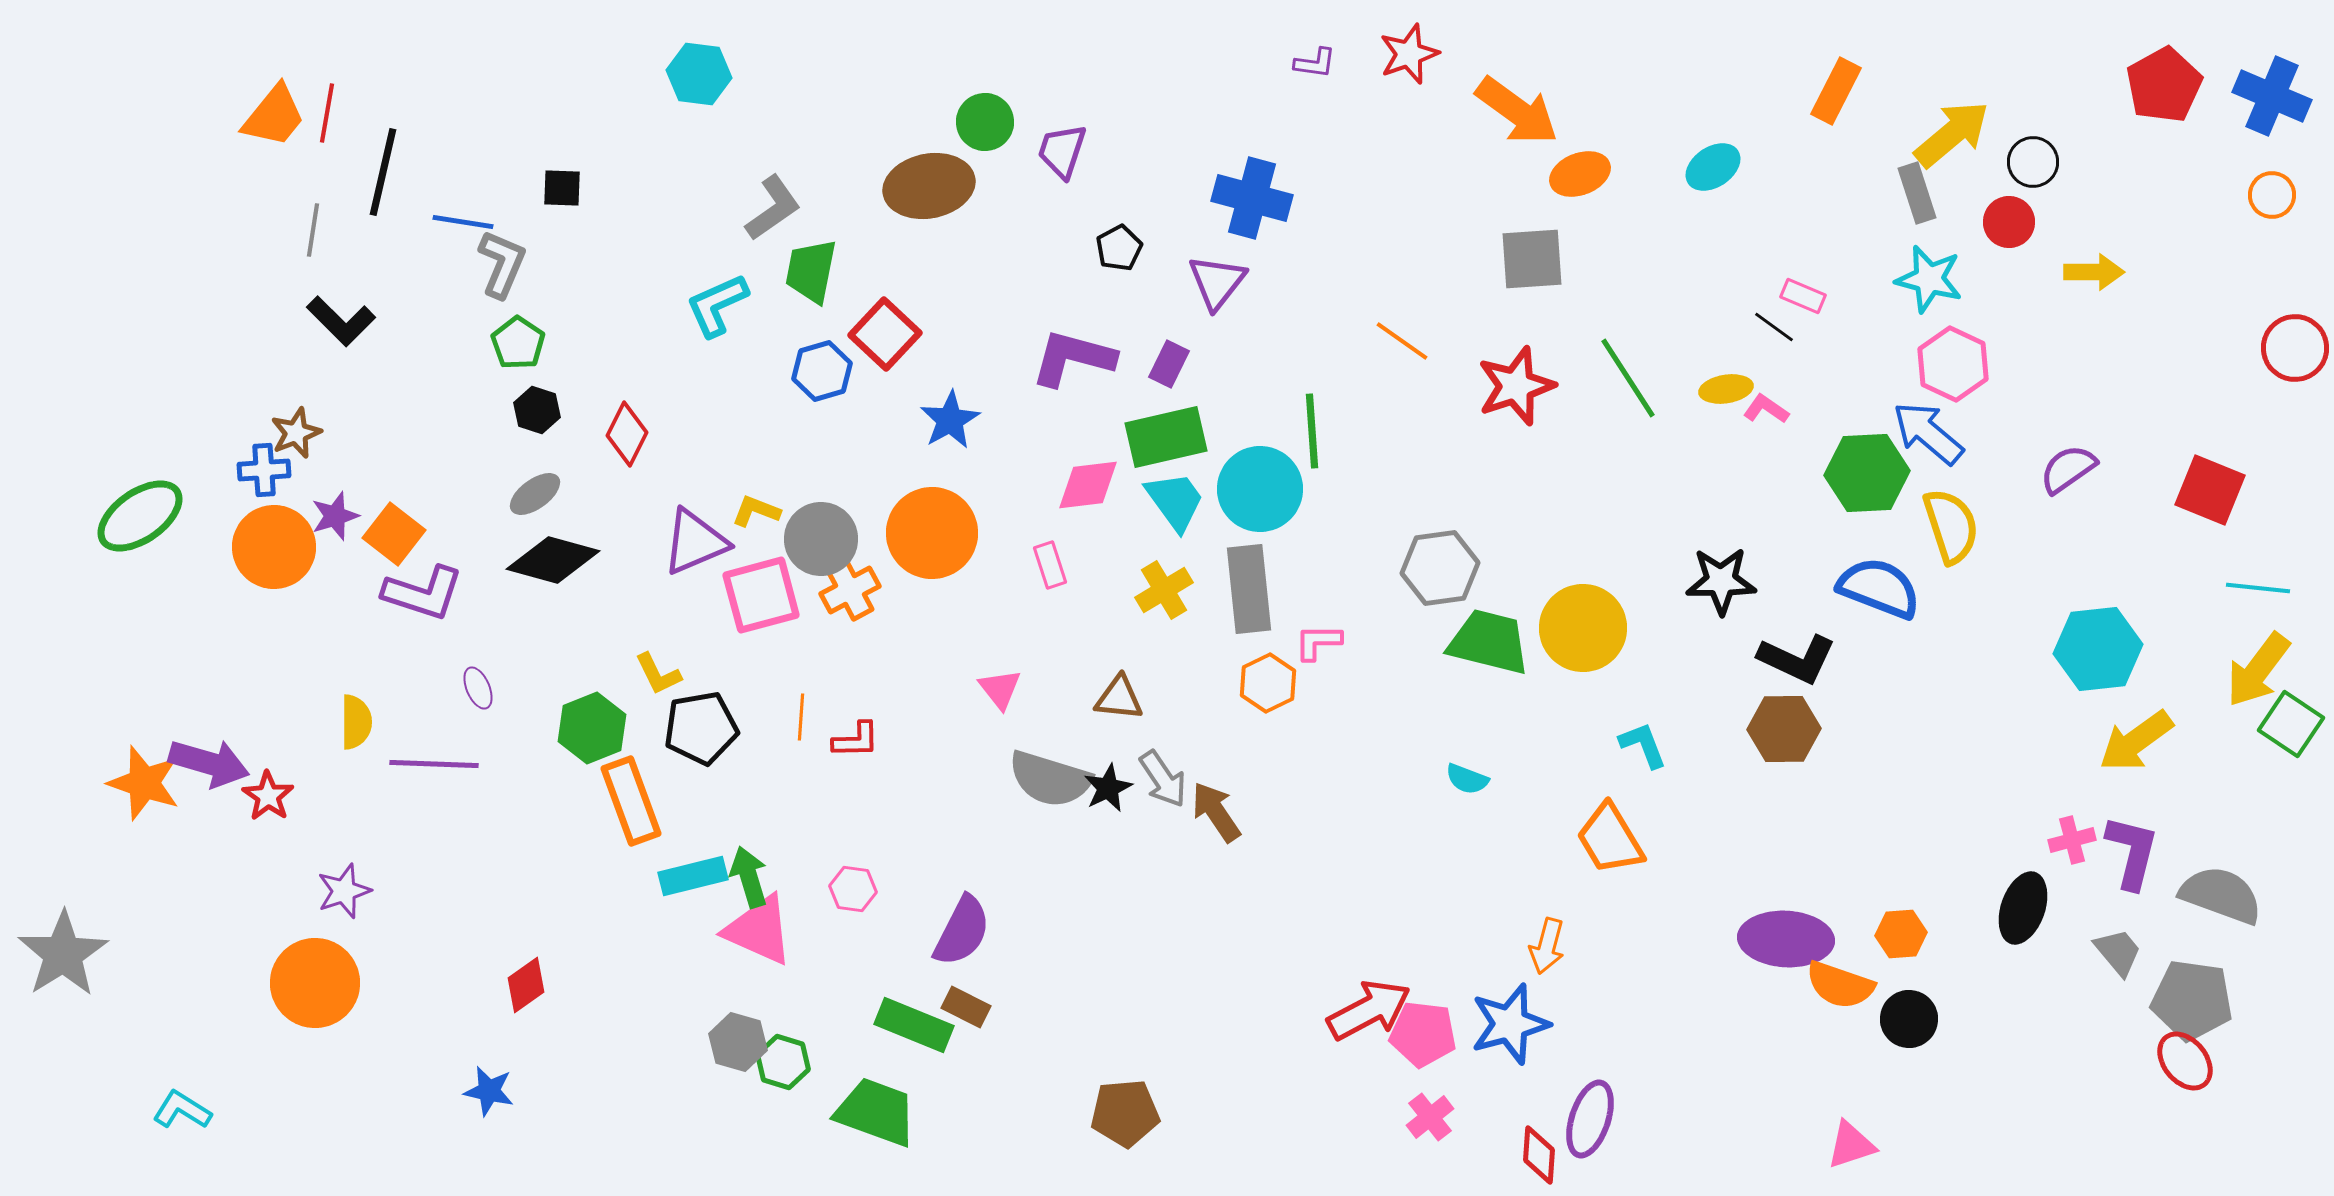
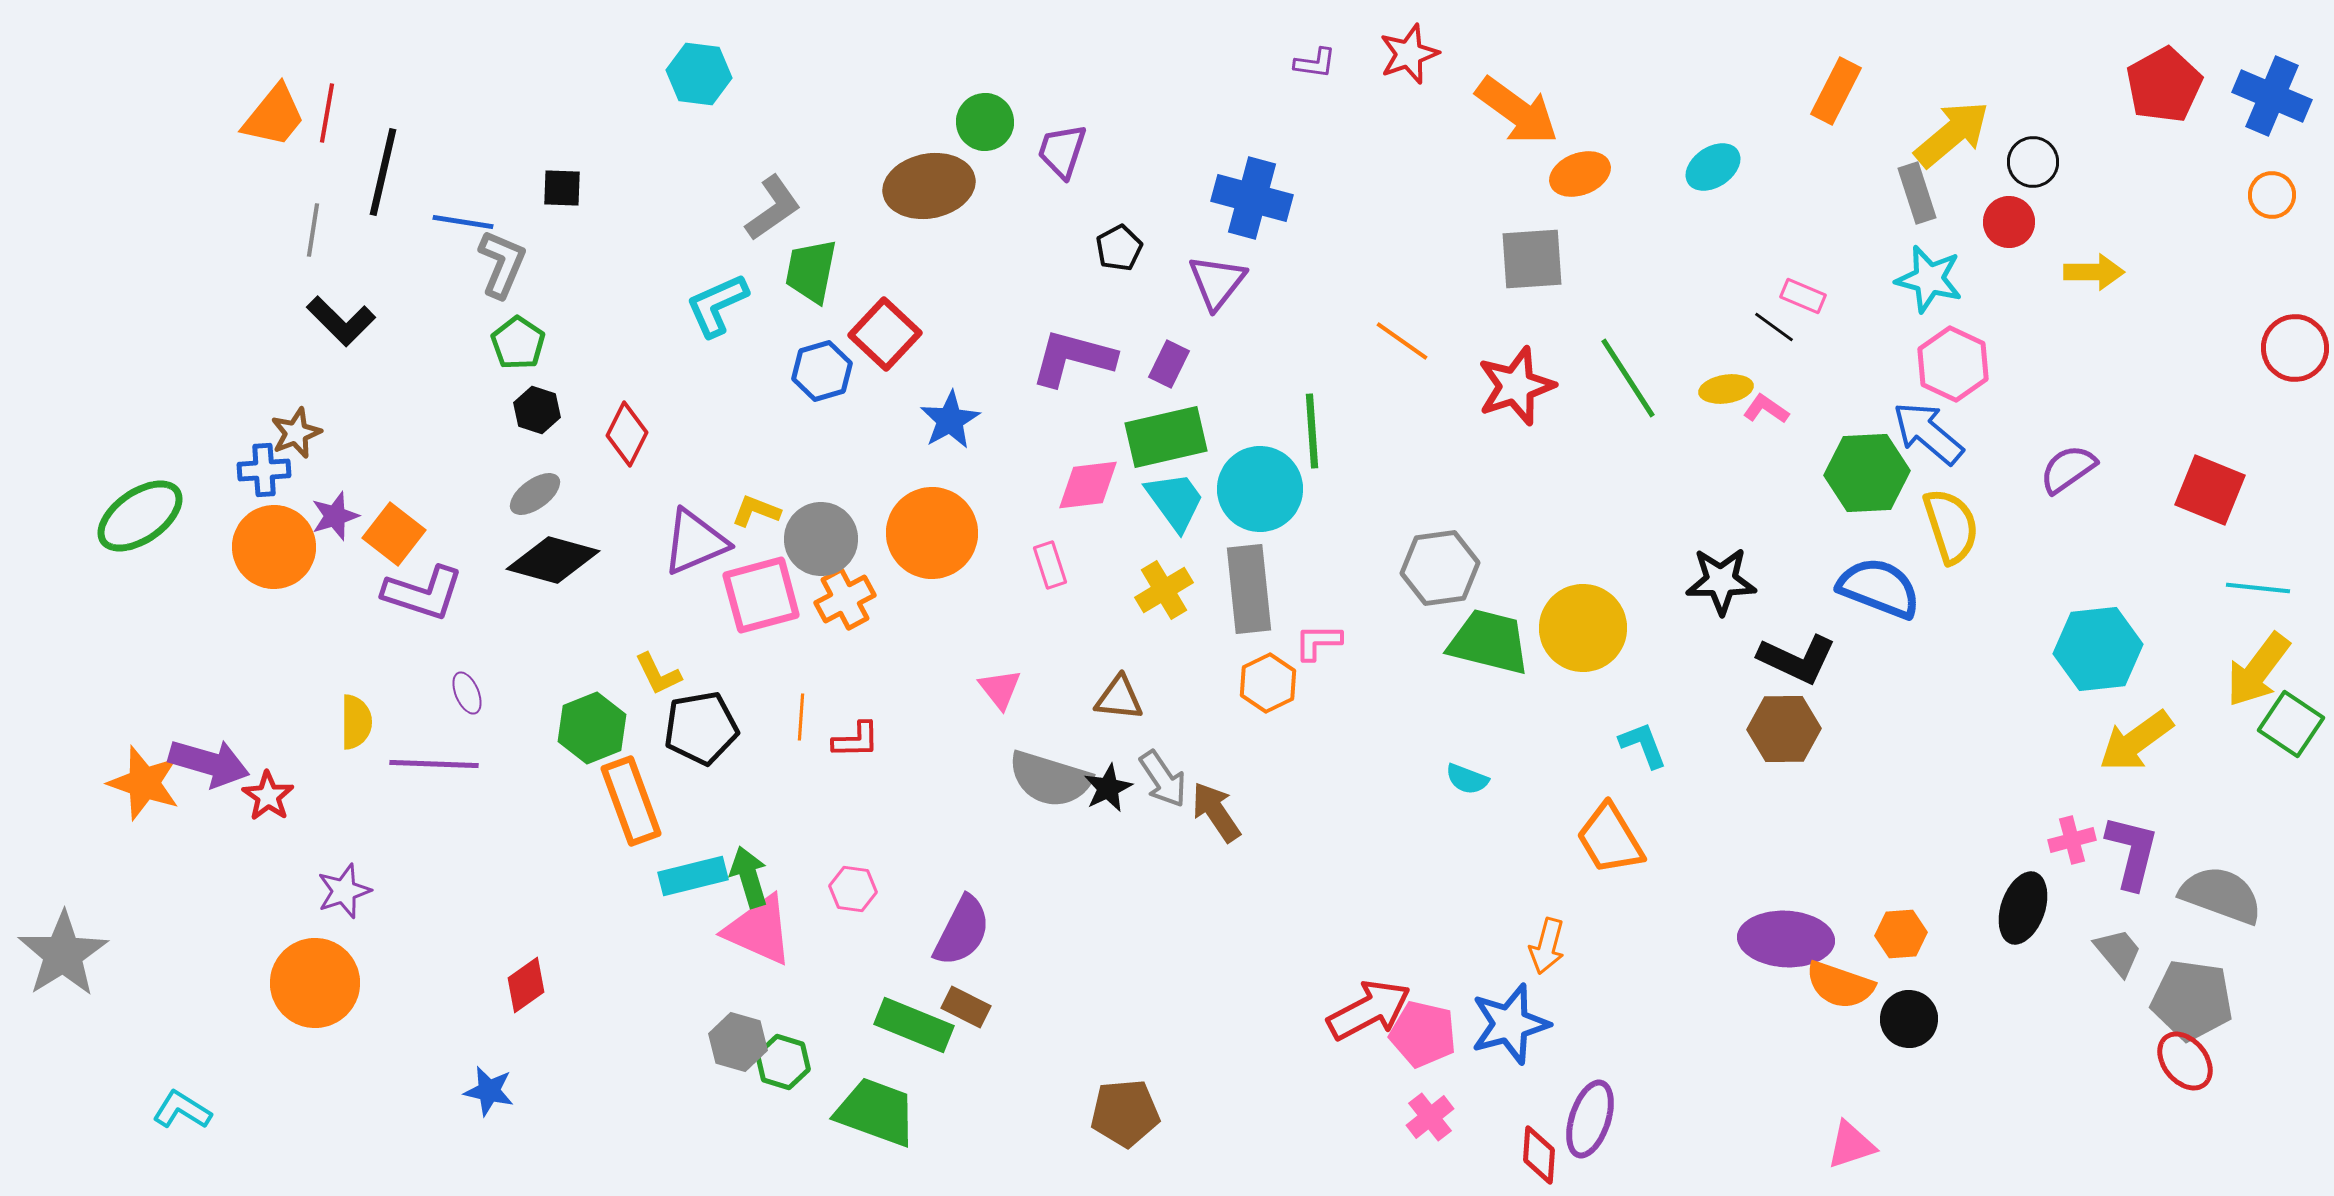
orange cross at (850, 590): moved 5 px left, 9 px down
purple ellipse at (478, 688): moved 11 px left, 5 px down
pink pentagon at (1423, 1034): rotated 6 degrees clockwise
